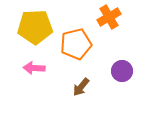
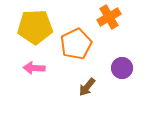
orange pentagon: rotated 12 degrees counterclockwise
purple circle: moved 3 px up
brown arrow: moved 6 px right
